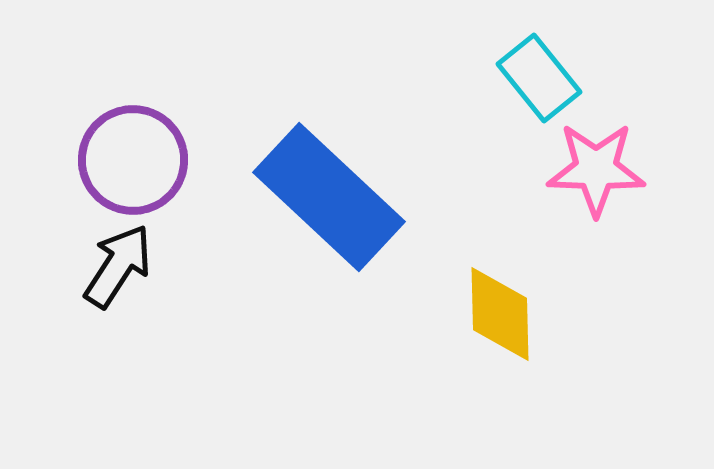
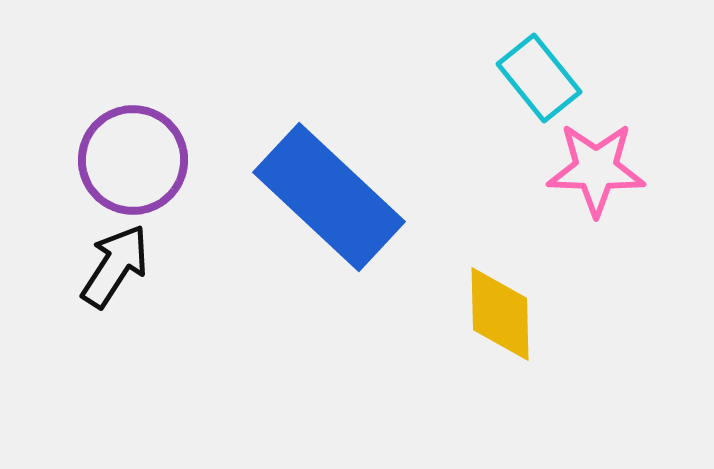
black arrow: moved 3 px left
